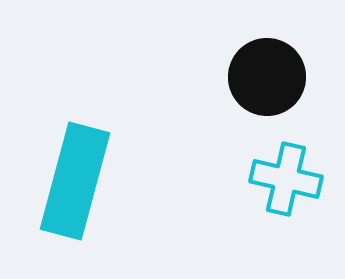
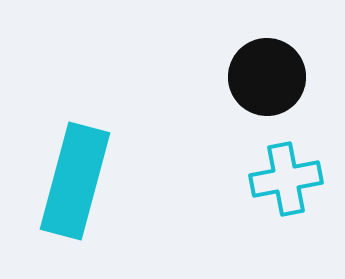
cyan cross: rotated 24 degrees counterclockwise
